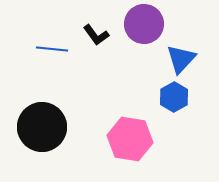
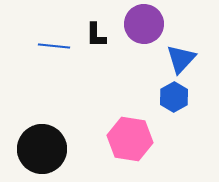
black L-shape: rotated 36 degrees clockwise
blue line: moved 2 px right, 3 px up
black circle: moved 22 px down
